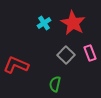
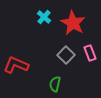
cyan cross: moved 6 px up; rotated 16 degrees counterclockwise
